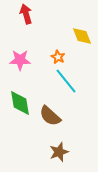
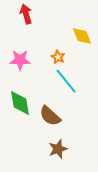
brown star: moved 1 px left, 3 px up
